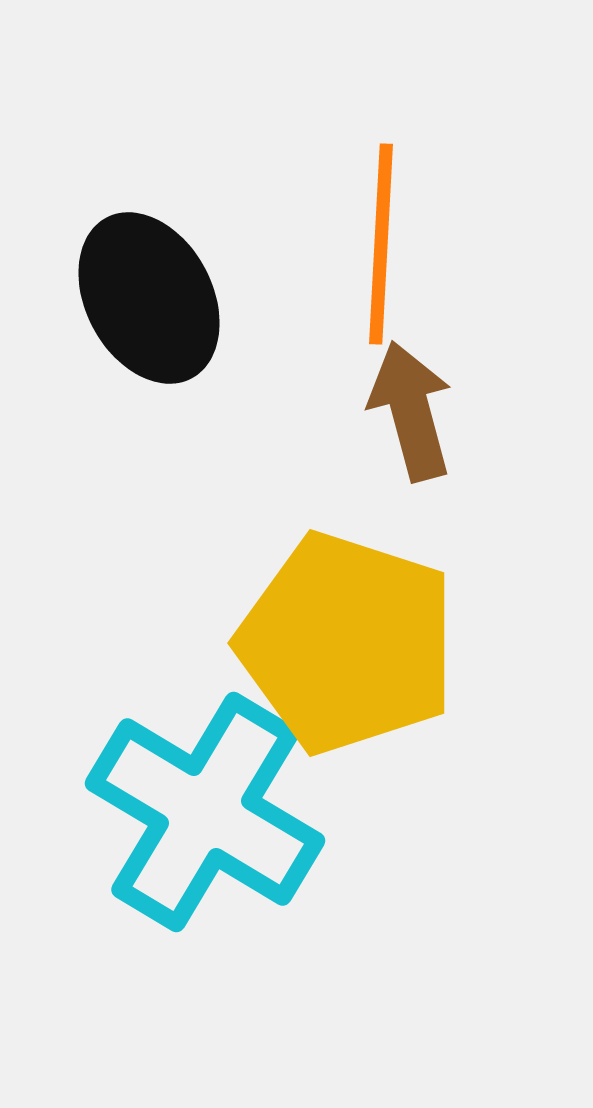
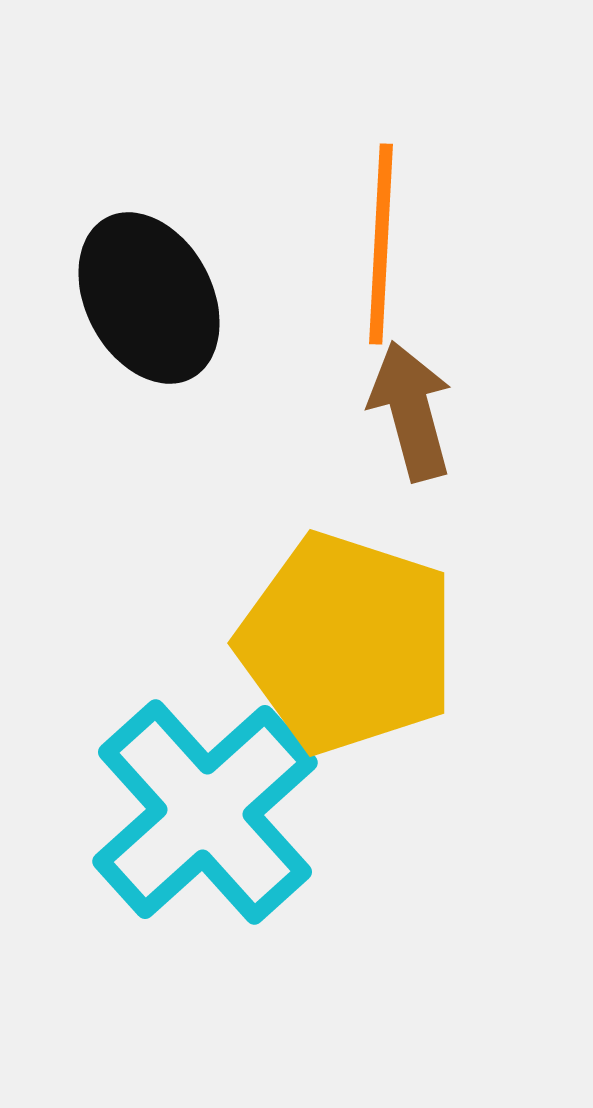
cyan cross: rotated 17 degrees clockwise
